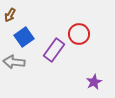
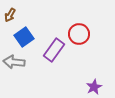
purple star: moved 5 px down
